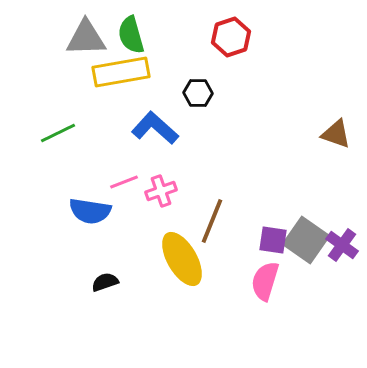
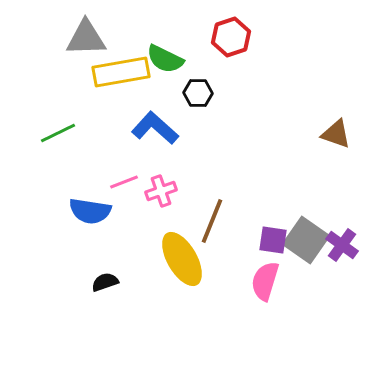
green semicircle: moved 34 px right, 24 px down; rotated 48 degrees counterclockwise
